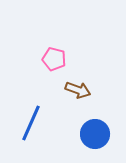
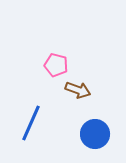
pink pentagon: moved 2 px right, 6 px down
